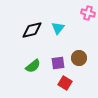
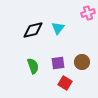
pink cross: rotated 32 degrees counterclockwise
black diamond: moved 1 px right
brown circle: moved 3 px right, 4 px down
green semicircle: rotated 70 degrees counterclockwise
